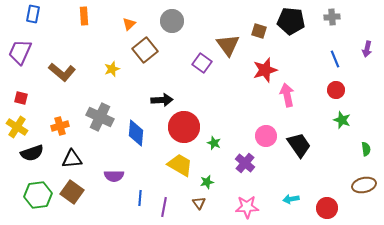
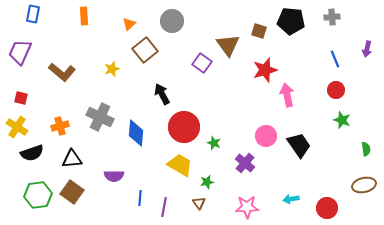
black arrow at (162, 100): moved 6 px up; rotated 115 degrees counterclockwise
